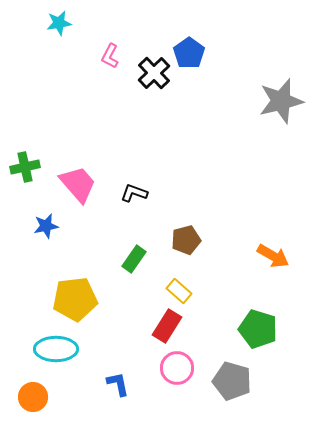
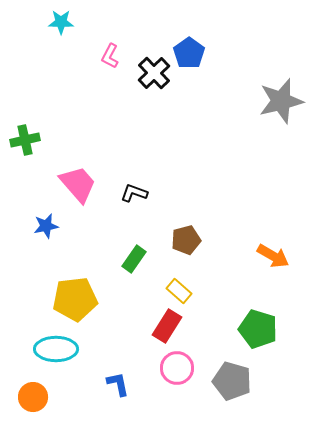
cyan star: moved 2 px right, 1 px up; rotated 10 degrees clockwise
green cross: moved 27 px up
